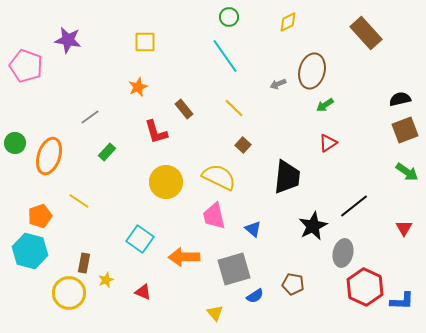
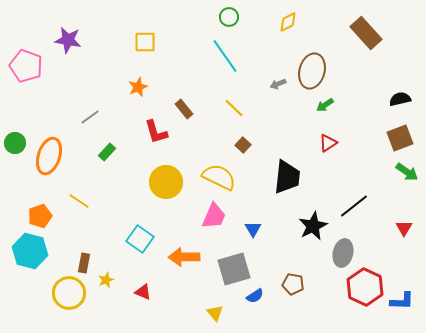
brown square at (405, 130): moved 5 px left, 8 px down
pink trapezoid at (214, 216): rotated 144 degrees counterclockwise
blue triangle at (253, 229): rotated 18 degrees clockwise
